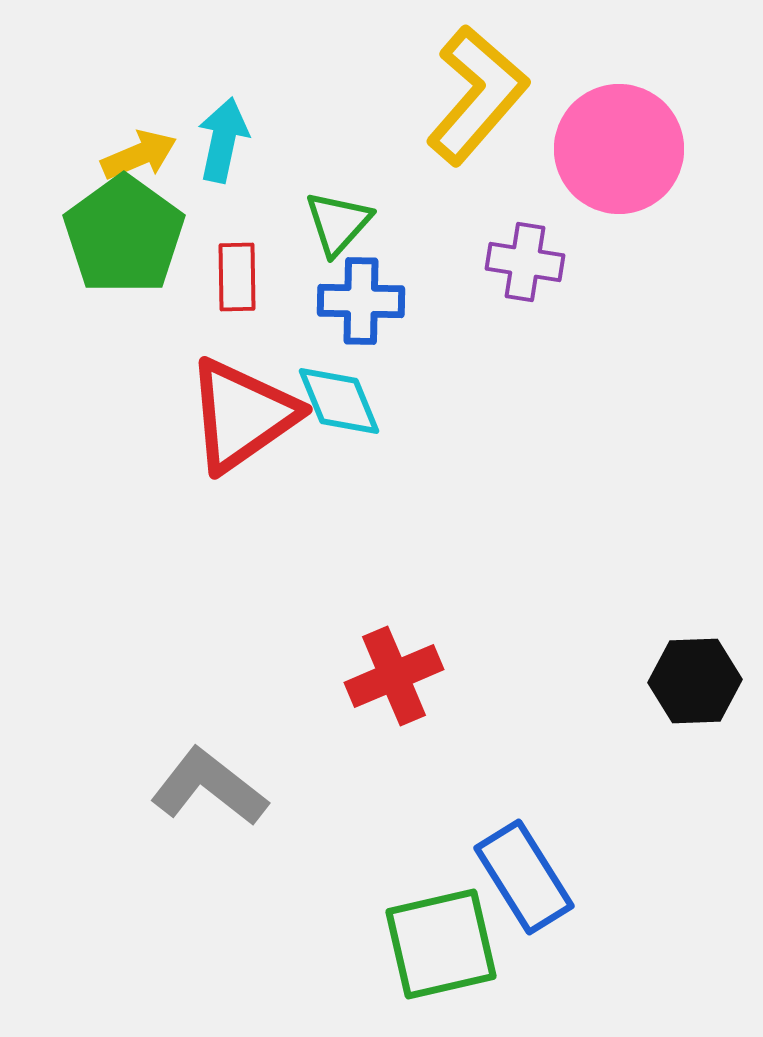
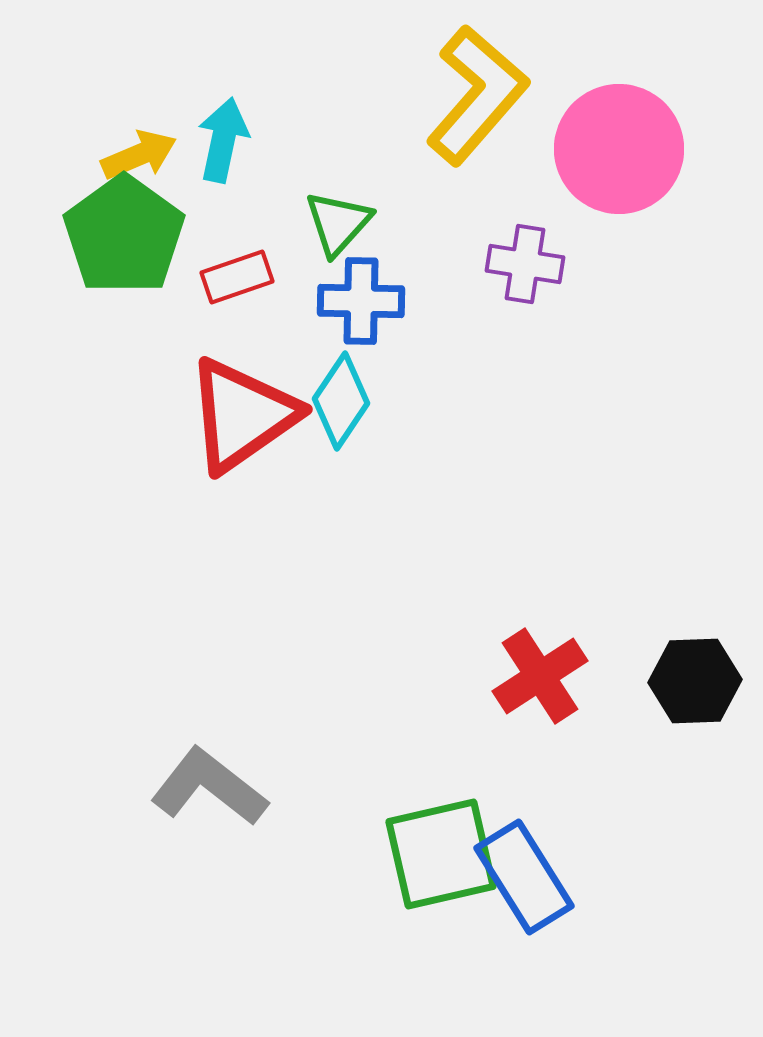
purple cross: moved 2 px down
red rectangle: rotated 72 degrees clockwise
cyan diamond: moved 2 px right; rotated 56 degrees clockwise
red cross: moved 146 px right; rotated 10 degrees counterclockwise
green square: moved 90 px up
